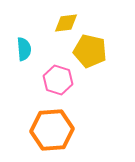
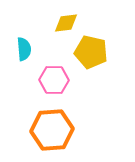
yellow pentagon: moved 1 px right, 1 px down
pink hexagon: moved 4 px left; rotated 16 degrees counterclockwise
